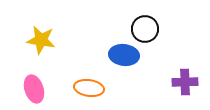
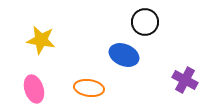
black circle: moved 7 px up
blue ellipse: rotated 16 degrees clockwise
purple cross: moved 2 px up; rotated 30 degrees clockwise
